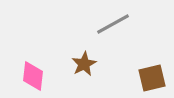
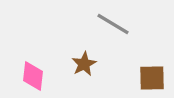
gray line: rotated 60 degrees clockwise
brown square: rotated 12 degrees clockwise
